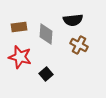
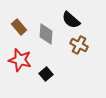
black semicircle: moved 2 px left; rotated 48 degrees clockwise
brown rectangle: rotated 56 degrees clockwise
red star: moved 3 px down
